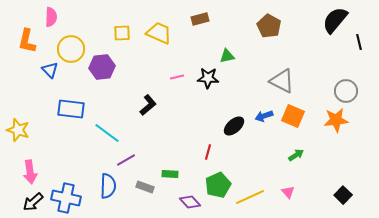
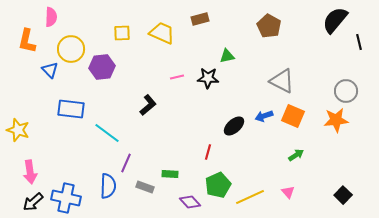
yellow trapezoid: moved 3 px right
purple line: moved 3 px down; rotated 36 degrees counterclockwise
